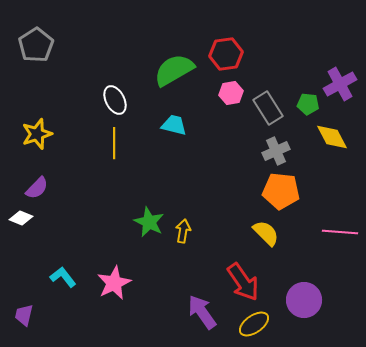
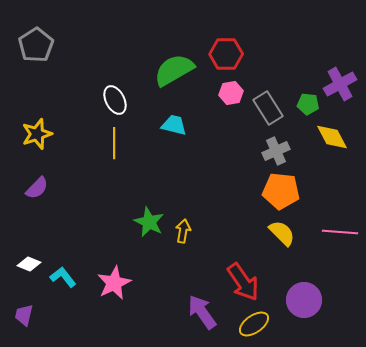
red hexagon: rotated 8 degrees clockwise
white diamond: moved 8 px right, 46 px down
yellow semicircle: moved 16 px right
